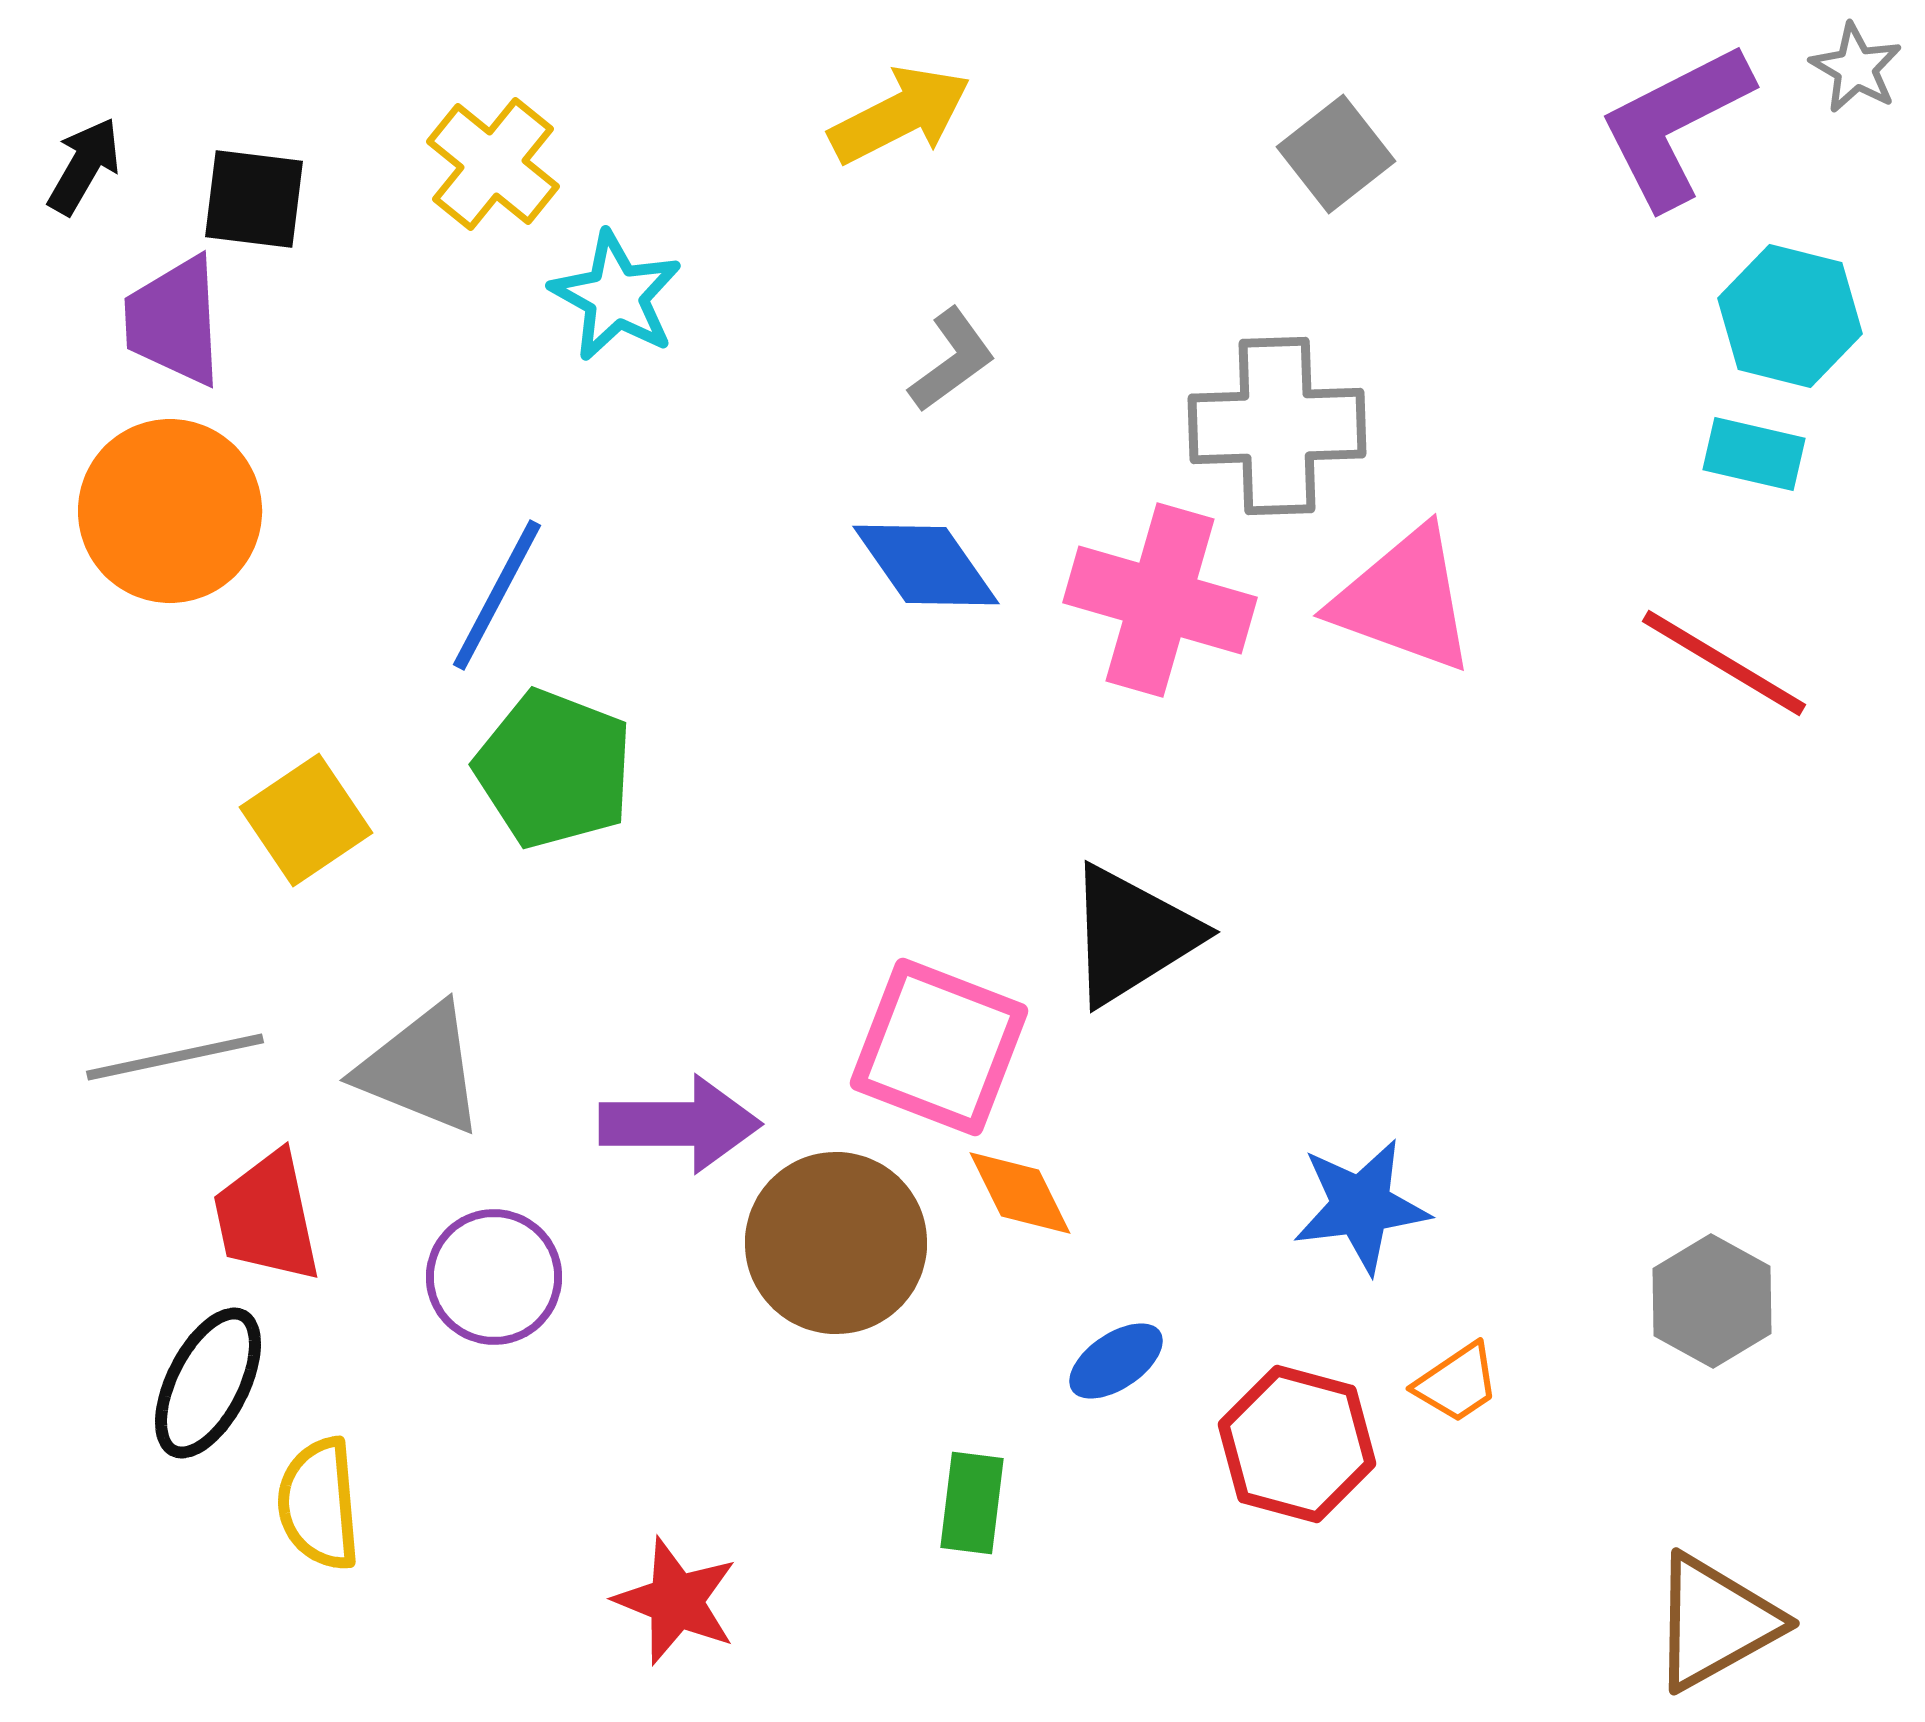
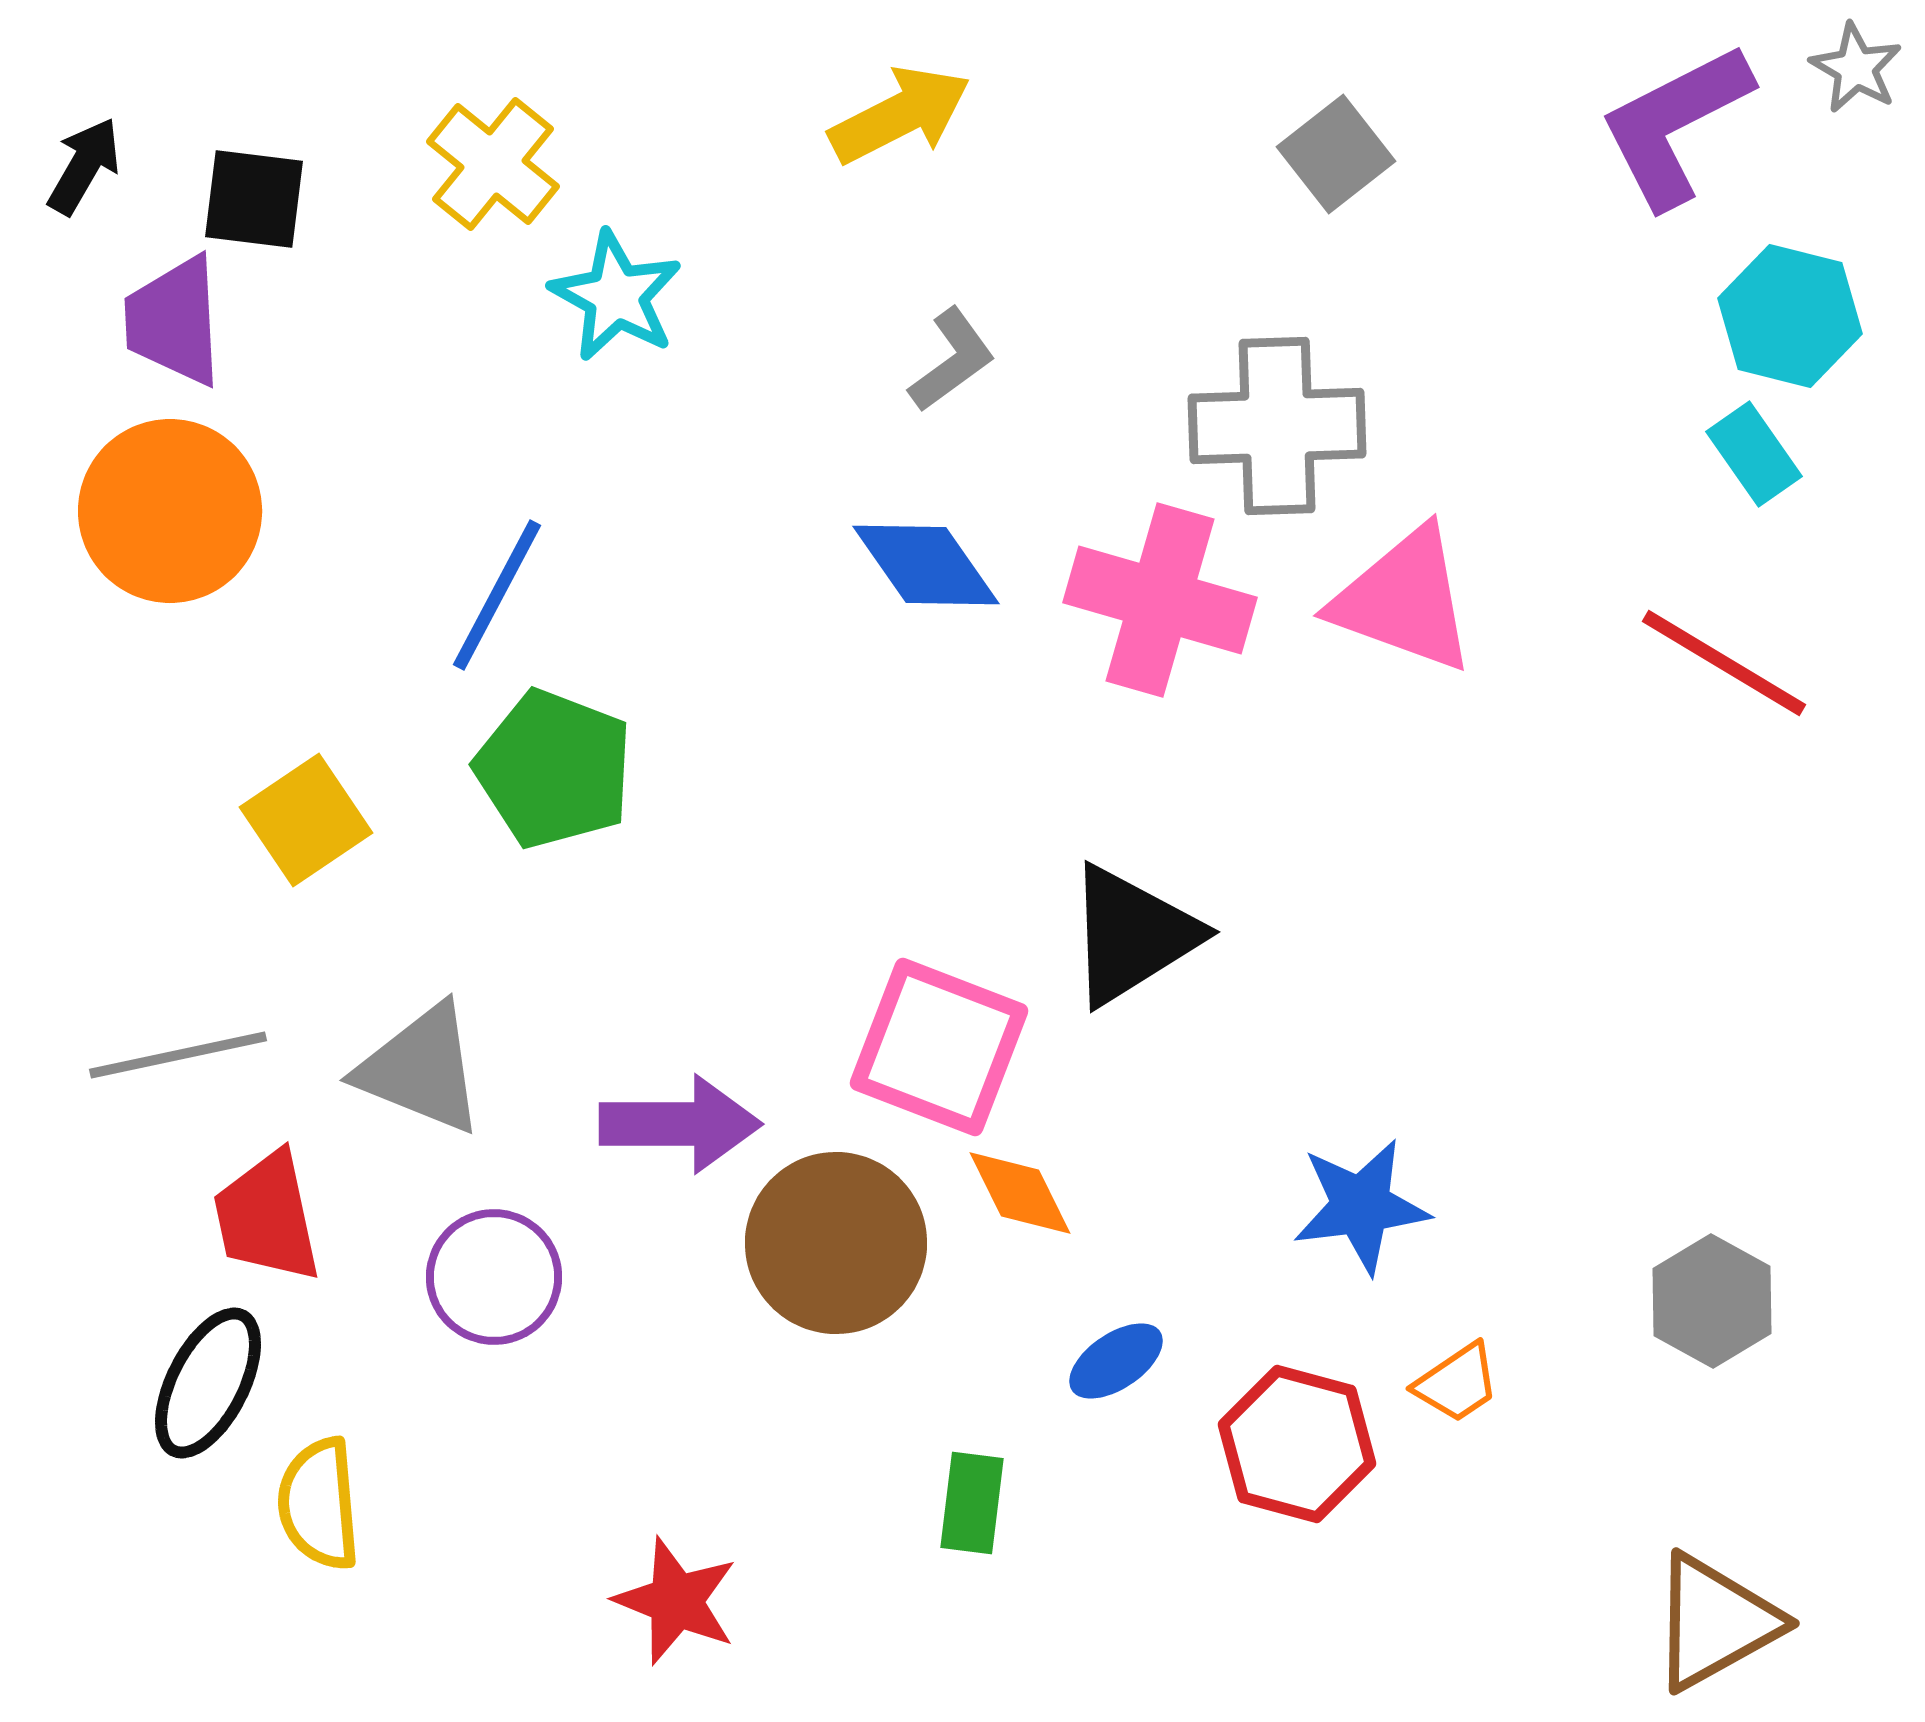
cyan rectangle: rotated 42 degrees clockwise
gray line: moved 3 px right, 2 px up
